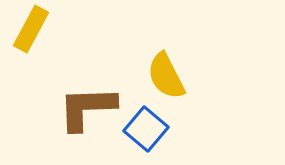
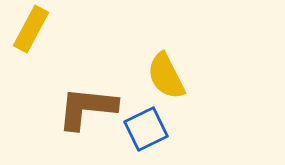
brown L-shape: rotated 8 degrees clockwise
blue square: rotated 24 degrees clockwise
